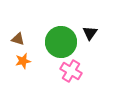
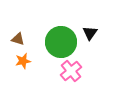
pink cross: rotated 20 degrees clockwise
